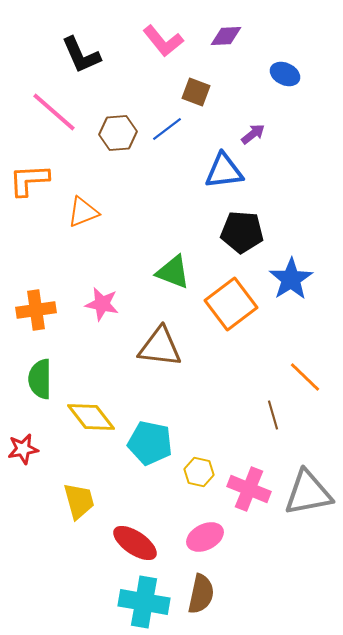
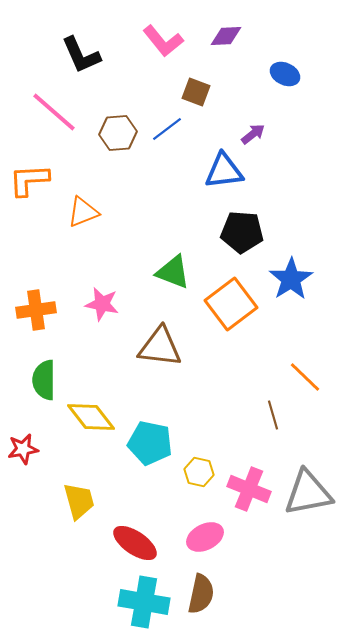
green semicircle: moved 4 px right, 1 px down
